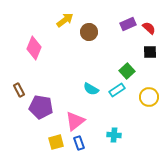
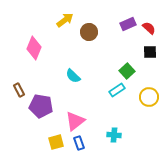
cyan semicircle: moved 18 px left, 13 px up; rotated 14 degrees clockwise
purple pentagon: moved 1 px up
